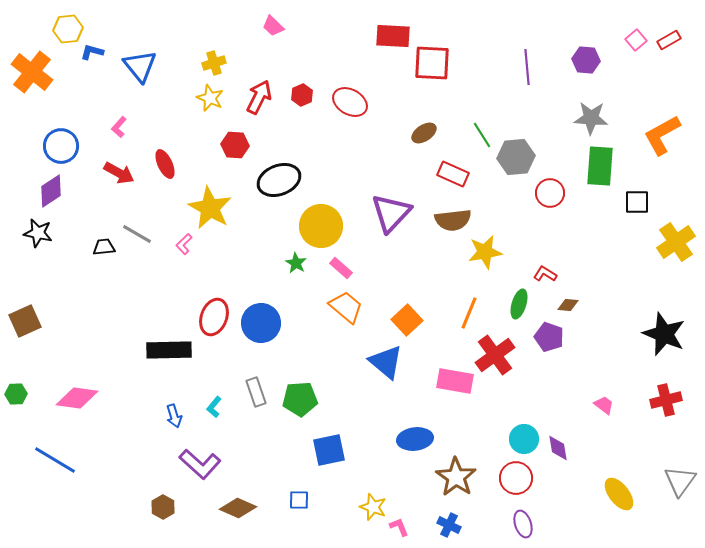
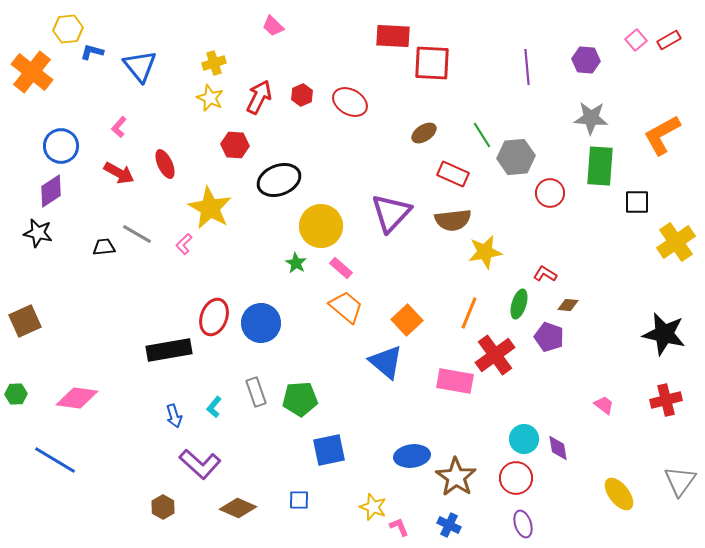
black star at (664, 334): rotated 9 degrees counterclockwise
black rectangle at (169, 350): rotated 9 degrees counterclockwise
blue ellipse at (415, 439): moved 3 px left, 17 px down
